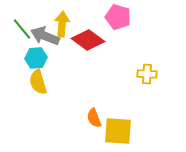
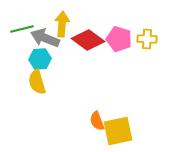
pink pentagon: moved 1 px right, 22 px down
green line: rotated 65 degrees counterclockwise
gray arrow: moved 2 px down
cyan hexagon: moved 4 px right, 1 px down
yellow cross: moved 35 px up
yellow semicircle: moved 1 px left
orange semicircle: moved 3 px right, 3 px down
yellow square: rotated 16 degrees counterclockwise
